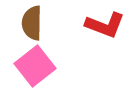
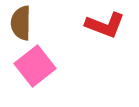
brown semicircle: moved 11 px left
